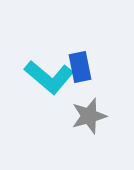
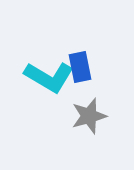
cyan L-shape: rotated 9 degrees counterclockwise
